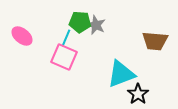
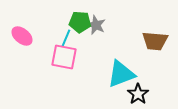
pink square: rotated 12 degrees counterclockwise
